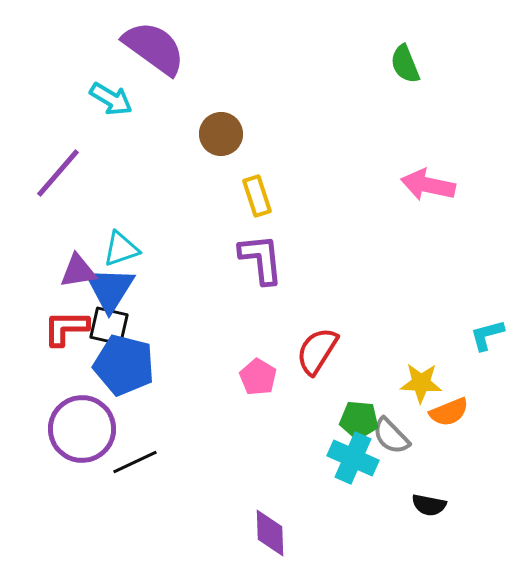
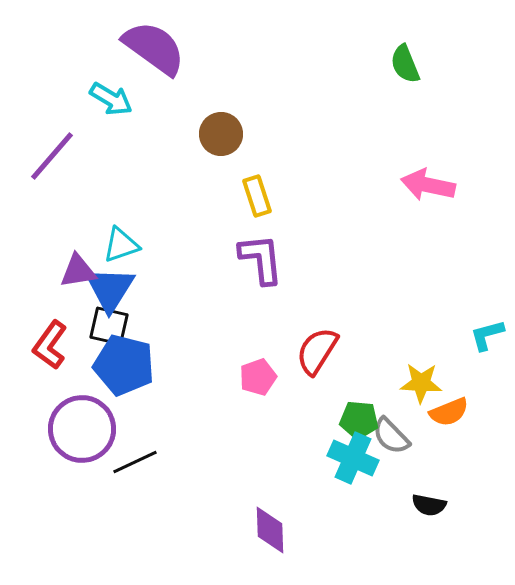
purple line: moved 6 px left, 17 px up
cyan triangle: moved 4 px up
red L-shape: moved 16 px left, 17 px down; rotated 54 degrees counterclockwise
pink pentagon: rotated 21 degrees clockwise
purple diamond: moved 3 px up
